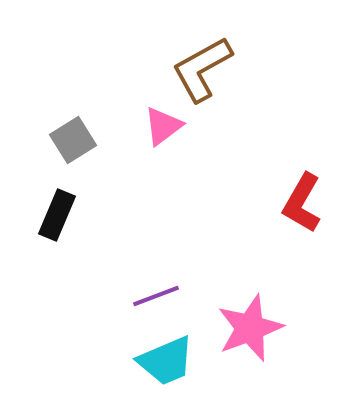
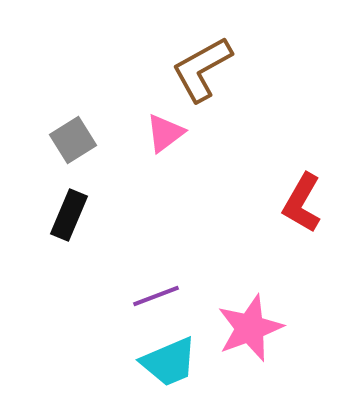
pink triangle: moved 2 px right, 7 px down
black rectangle: moved 12 px right
cyan trapezoid: moved 3 px right, 1 px down
